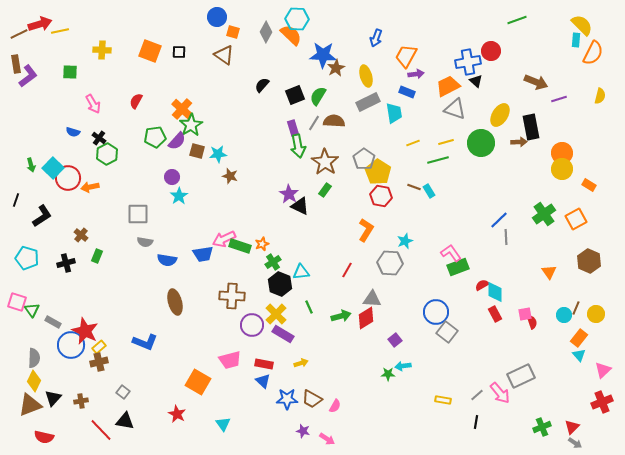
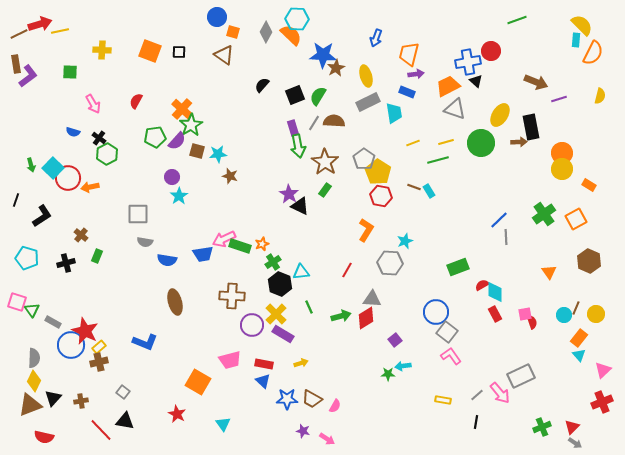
orange trapezoid at (406, 56): moved 3 px right, 2 px up; rotated 15 degrees counterclockwise
pink L-shape at (451, 253): moved 103 px down
